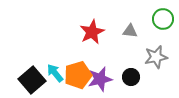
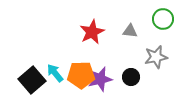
orange pentagon: moved 3 px right; rotated 16 degrees clockwise
